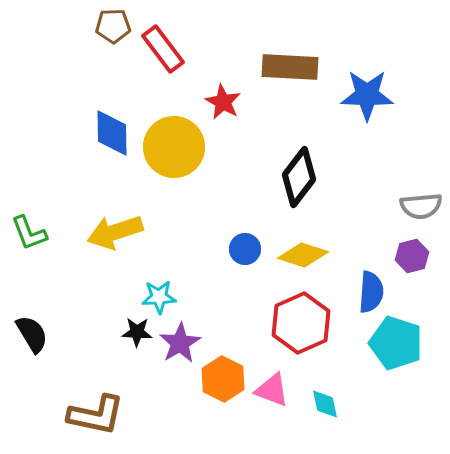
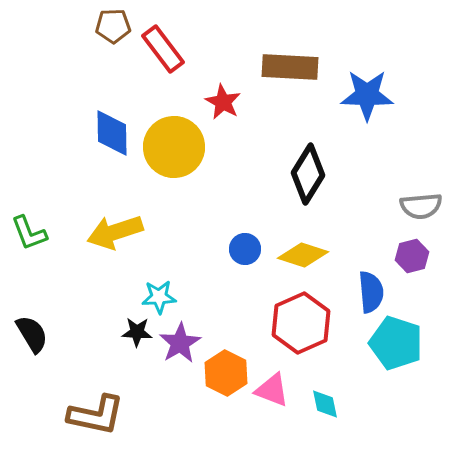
black diamond: moved 9 px right, 3 px up; rotated 6 degrees counterclockwise
blue semicircle: rotated 9 degrees counterclockwise
orange hexagon: moved 3 px right, 6 px up
